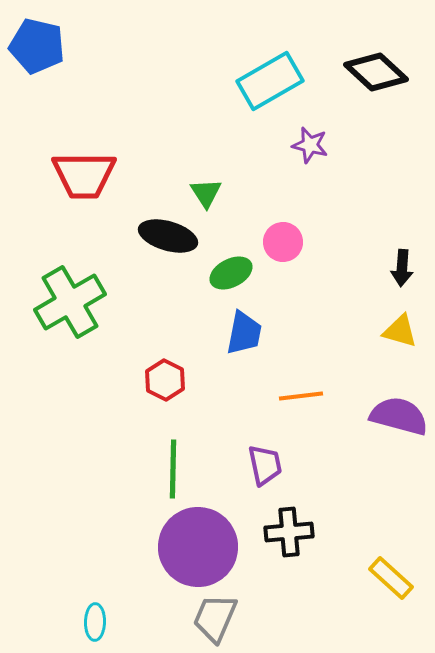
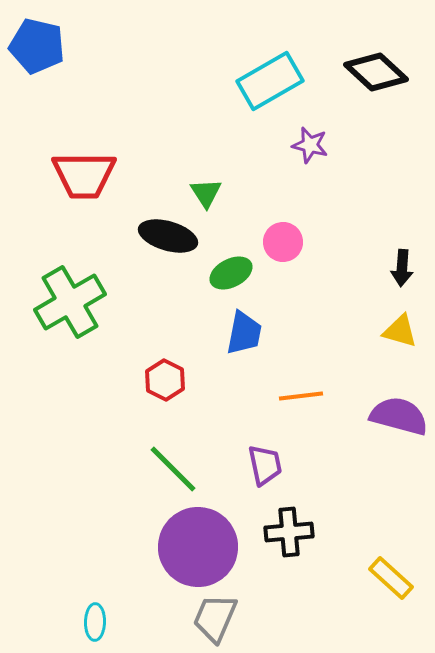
green line: rotated 46 degrees counterclockwise
